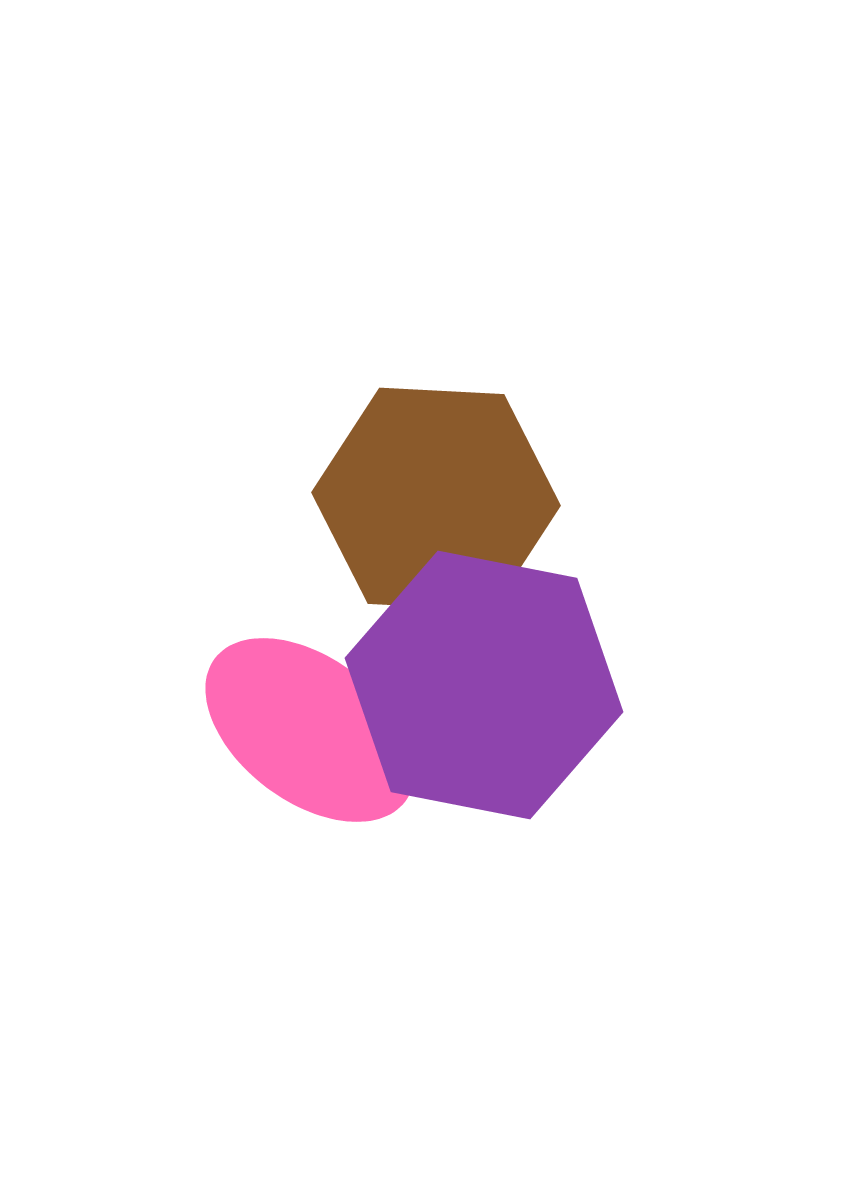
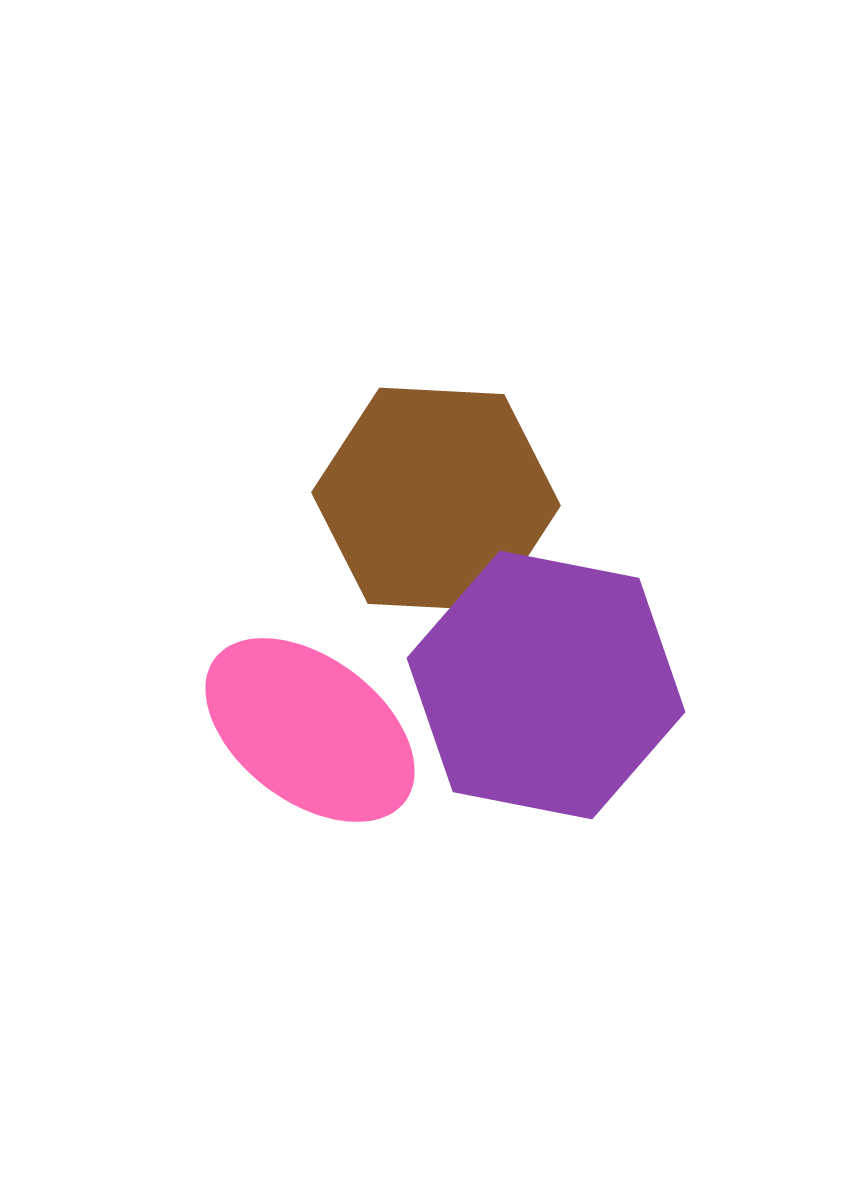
purple hexagon: moved 62 px right
